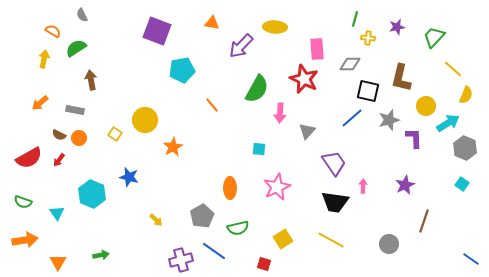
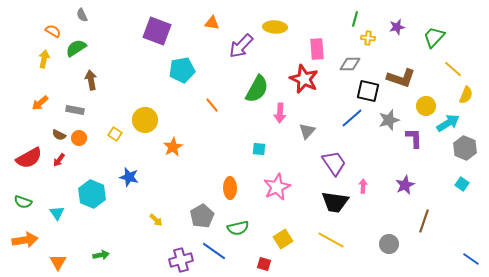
brown L-shape at (401, 78): rotated 84 degrees counterclockwise
